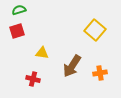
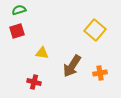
red cross: moved 1 px right, 3 px down
